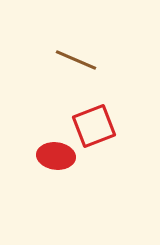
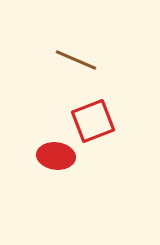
red square: moved 1 px left, 5 px up
